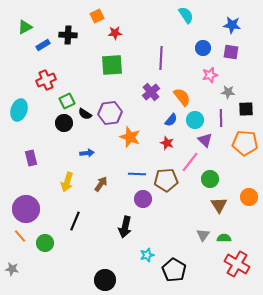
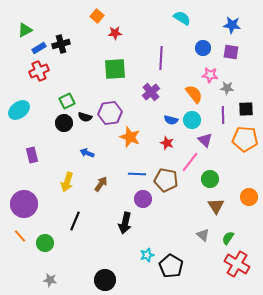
cyan semicircle at (186, 15): moved 4 px left, 3 px down; rotated 24 degrees counterclockwise
orange square at (97, 16): rotated 24 degrees counterclockwise
green triangle at (25, 27): moved 3 px down
black cross at (68, 35): moved 7 px left, 9 px down; rotated 18 degrees counterclockwise
blue rectangle at (43, 45): moved 4 px left, 3 px down
green square at (112, 65): moved 3 px right, 4 px down
pink star at (210, 75): rotated 21 degrees clockwise
red cross at (46, 80): moved 7 px left, 9 px up
gray star at (228, 92): moved 1 px left, 4 px up
orange semicircle at (182, 97): moved 12 px right, 3 px up
cyan ellipse at (19, 110): rotated 35 degrees clockwise
black semicircle at (85, 114): moved 3 px down; rotated 16 degrees counterclockwise
purple line at (221, 118): moved 2 px right, 3 px up
blue semicircle at (171, 120): rotated 64 degrees clockwise
cyan circle at (195, 120): moved 3 px left
orange pentagon at (245, 143): moved 4 px up
blue arrow at (87, 153): rotated 152 degrees counterclockwise
purple rectangle at (31, 158): moved 1 px right, 3 px up
brown pentagon at (166, 180): rotated 15 degrees clockwise
brown triangle at (219, 205): moved 3 px left, 1 px down
purple circle at (26, 209): moved 2 px left, 5 px up
black arrow at (125, 227): moved 4 px up
gray triangle at (203, 235): rotated 24 degrees counterclockwise
green semicircle at (224, 238): moved 4 px right; rotated 56 degrees counterclockwise
gray star at (12, 269): moved 38 px right, 11 px down
black pentagon at (174, 270): moved 3 px left, 4 px up
